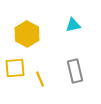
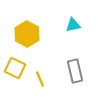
yellow square: rotated 30 degrees clockwise
